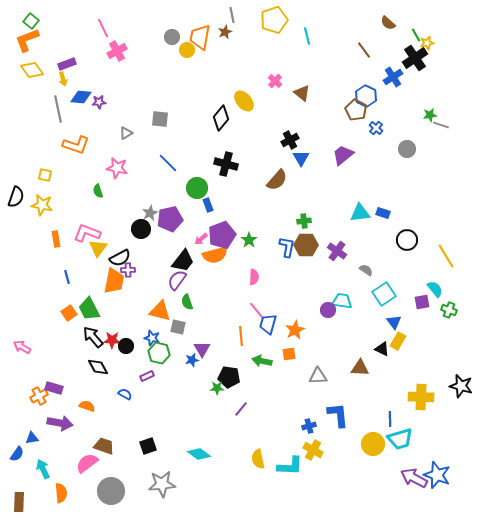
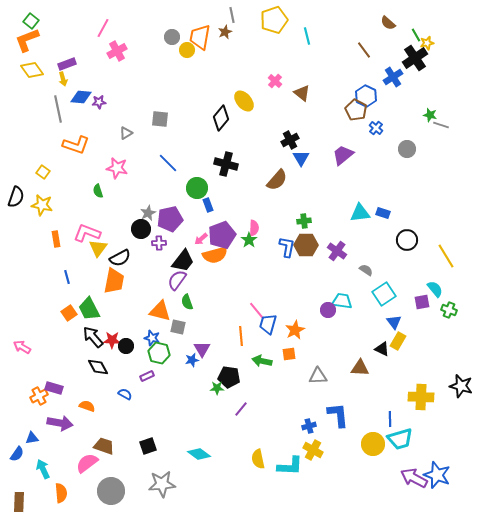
pink line at (103, 28): rotated 54 degrees clockwise
green star at (430, 115): rotated 24 degrees clockwise
yellow square at (45, 175): moved 2 px left, 3 px up; rotated 24 degrees clockwise
gray star at (150, 213): moved 2 px left
purple cross at (128, 270): moved 31 px right, 27 px up
pink semicircle at (254, 277): moved 49 px up
